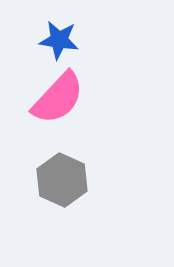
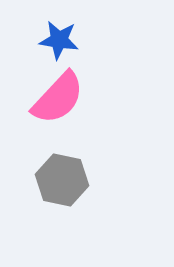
gray hexagon: rotated 12 degrees counterclockwise
